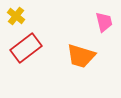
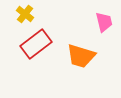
yellow cross: moved 9 px right, 2 px up
red rectangle: moved 10 px right, 4 px up
